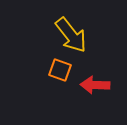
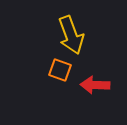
yellow arrow: rotated 18 degrees clockwise
